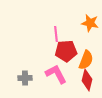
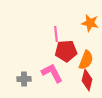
pink L-shape: moved 4 px left, 1 px up
gray cross: moved 1 px left, 1 px down
